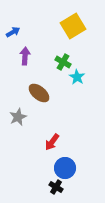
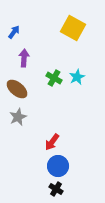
yellow square: moved 2 px down; rotated 30 degrees counterclockwise
blue arrow: moved 1 px right; rotated 24 degrees counterclockwise
purple arrow: moved 1 px left, 2 px down
green cross: moved 9 px left, 16 px down
cyan star: rotated 14 degrees clockwise
brown ellipse: moved 22 px left, 4 px up
blue circle: moved 7 px left, 2 px up
black cross: moved 2 px down
